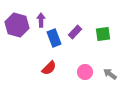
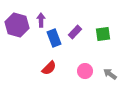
pink circle: moved 1 px up
